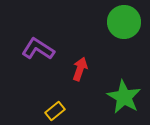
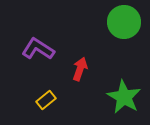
yellow rectangle: moved 9 px left, 11 px up
